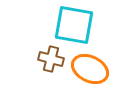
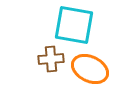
brown cross: rotated 20 degrees counterclockwise
